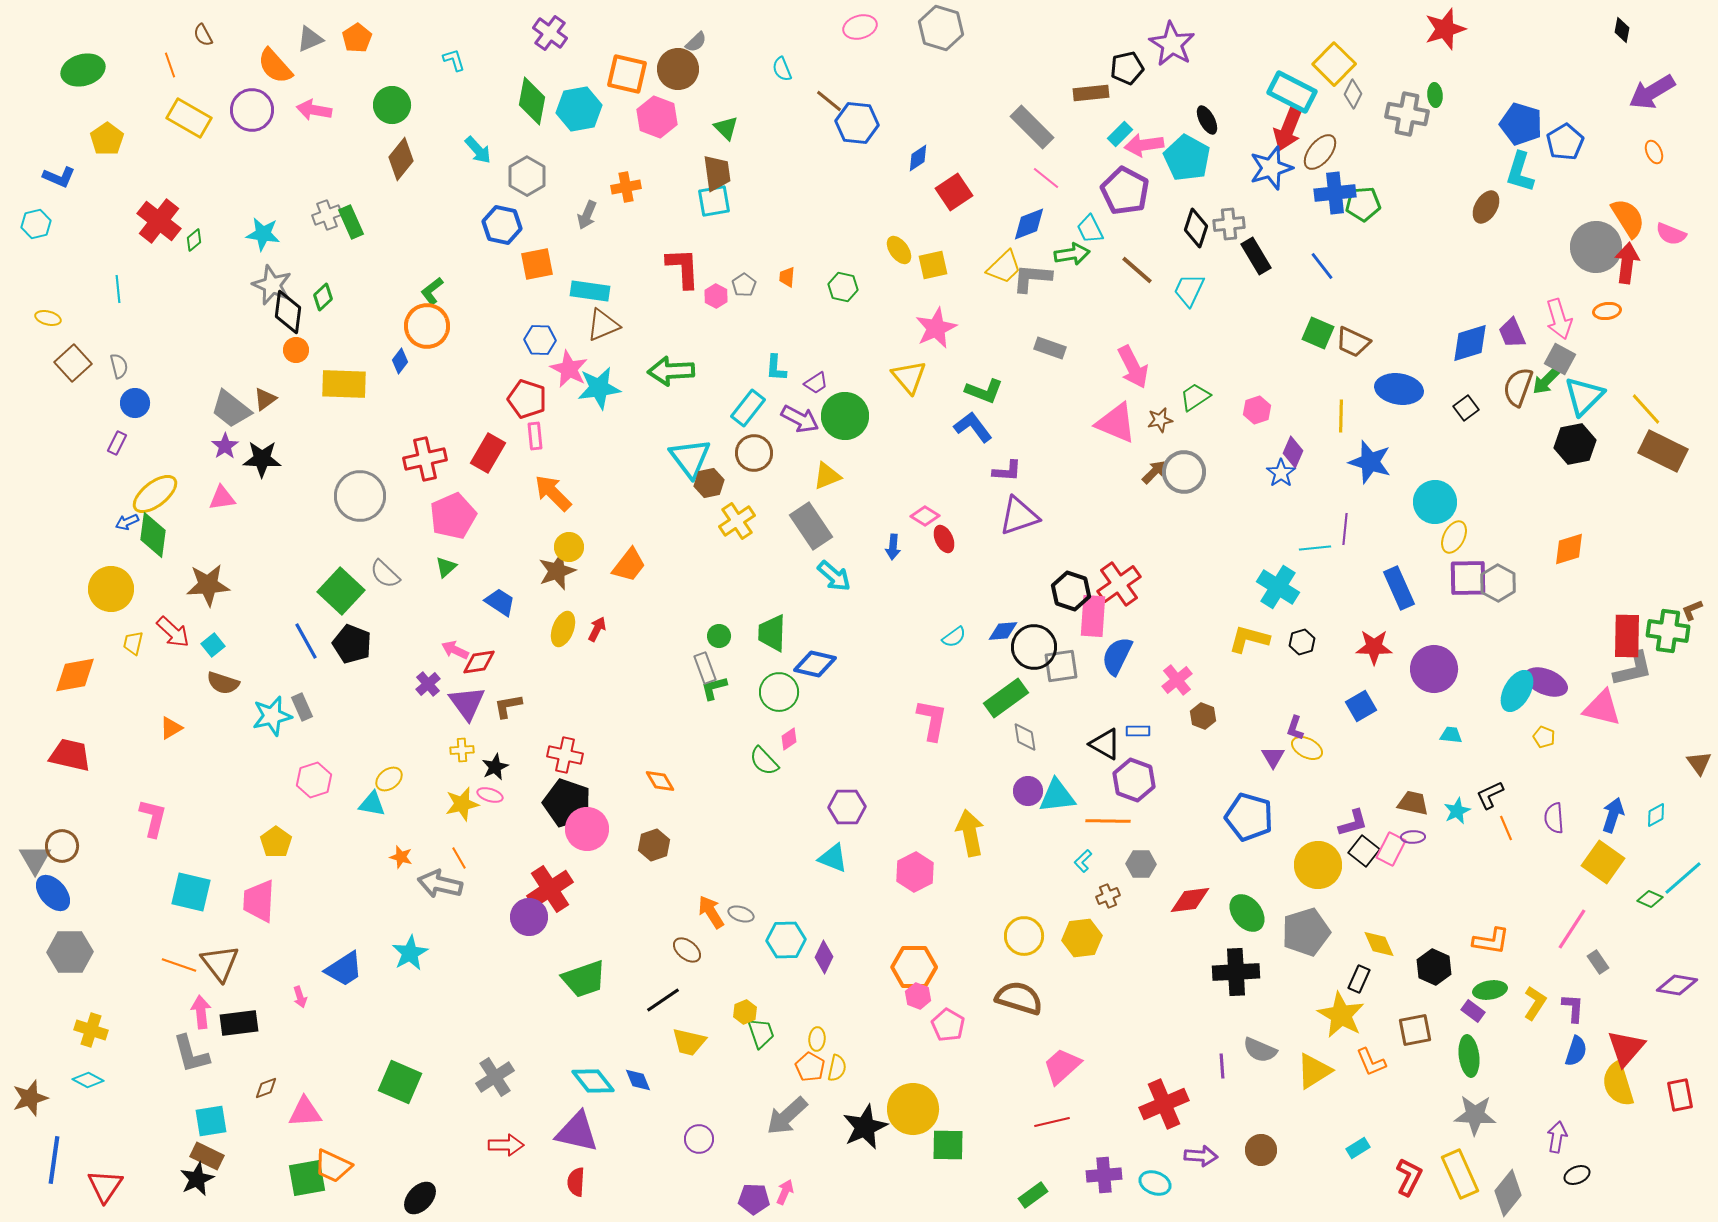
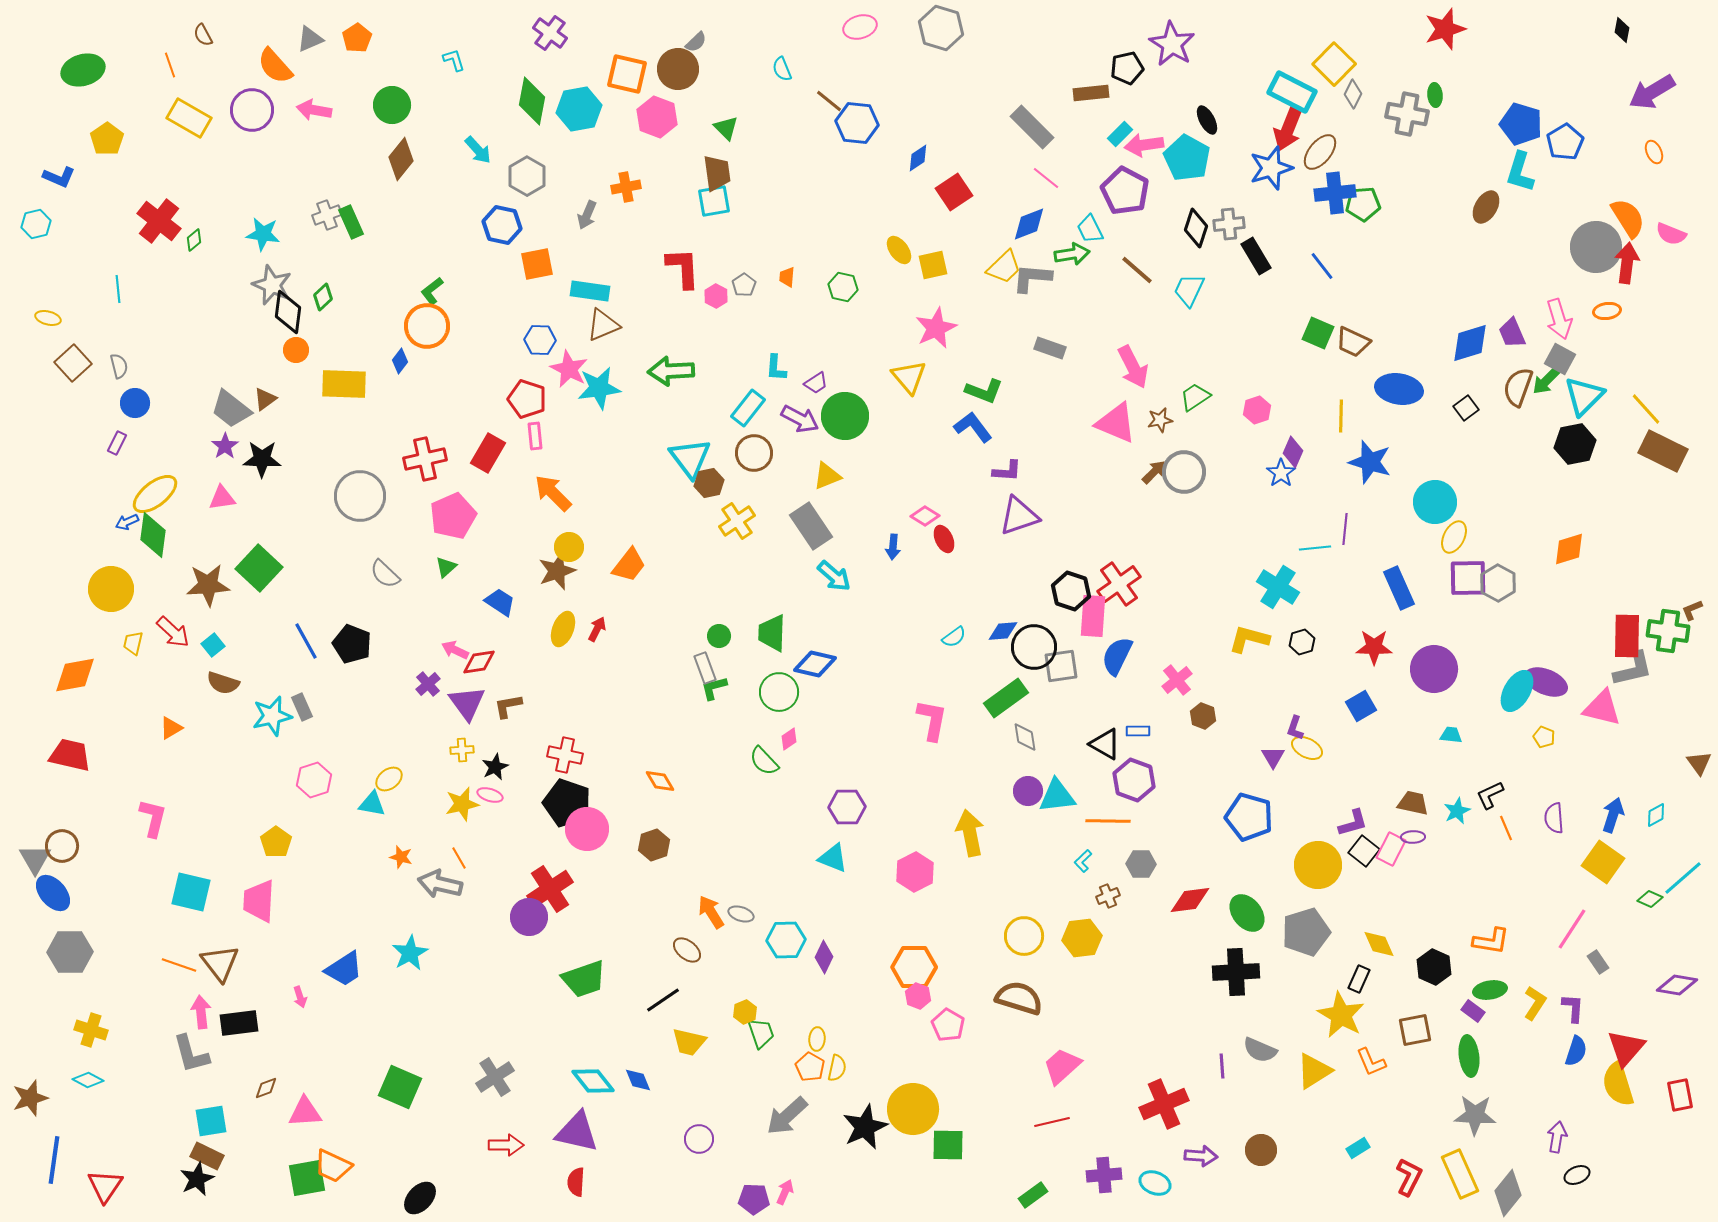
green square at (341, 591): moved 82 px left, 23 px up
green square at (400, 1082): moved 5 px down
